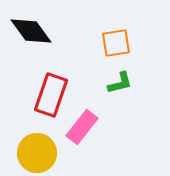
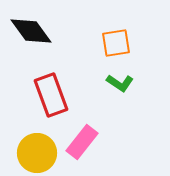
green L-shape: rotated 48 degrees clockwise
red rectangle: rotated 39 degrees counterclockwise
pink rectangle: moved 15 px down
